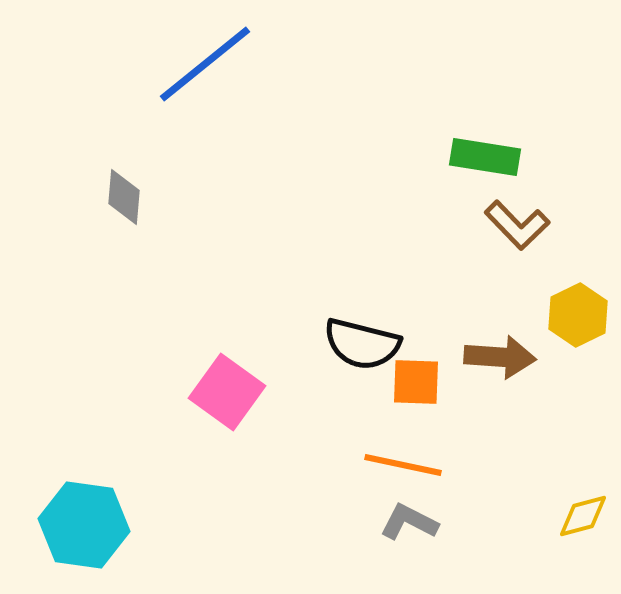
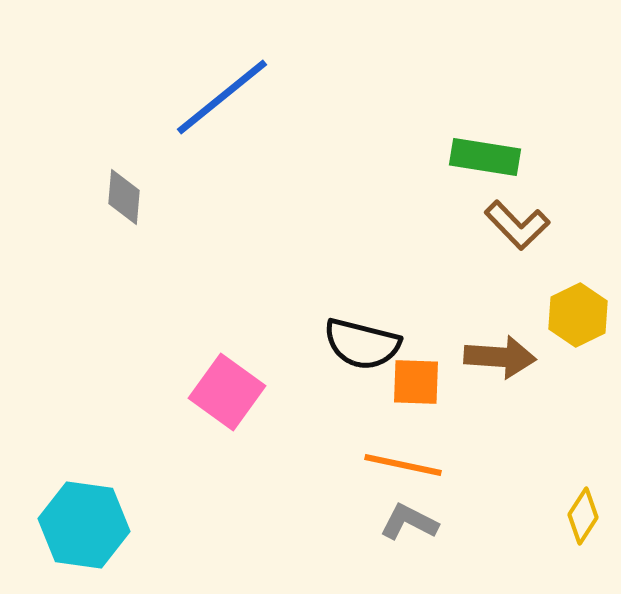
blue line: moved 17 px right, 33 px down
yellow diamond: rotated 42 degrees counterclockwise
